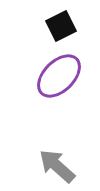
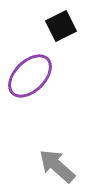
purple ellipse: moved 29 px left
